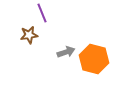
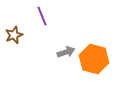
purple line: moved 3 px down
brown star: moved 15 px left; rotated 12 degrees counterclockwise
